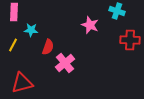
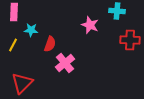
cyan cross: rotated 14 degrees counterclockwise
red semicircle: moved 2 px right, 3 px up
red triangle: rotated 30 degrees counterclockwise
